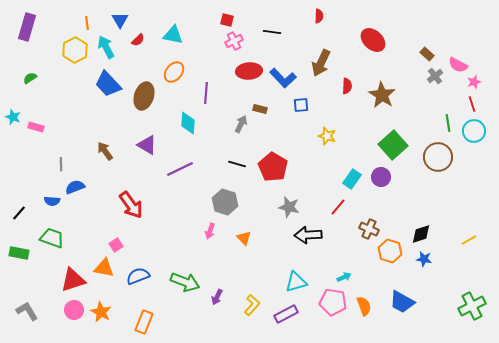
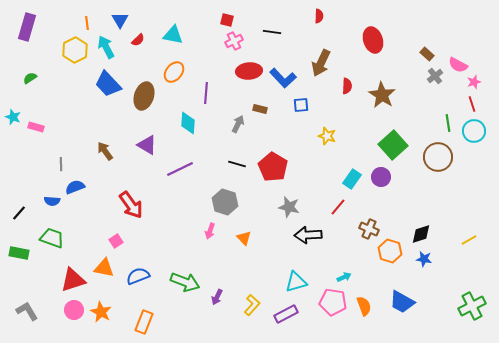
red ellipse at (373, 40): rotated 30 degrees clockwise
gray arrow at (241, 124): moved 3 px left
pink square at (116, 245): moved 4 px up
